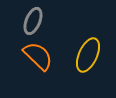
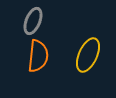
orange semicircle: rotated 52 degrees clockwise
